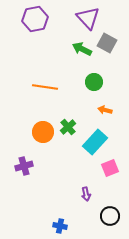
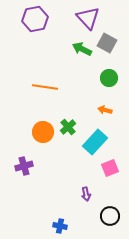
green circle: moved 15 px right, 4 px up
